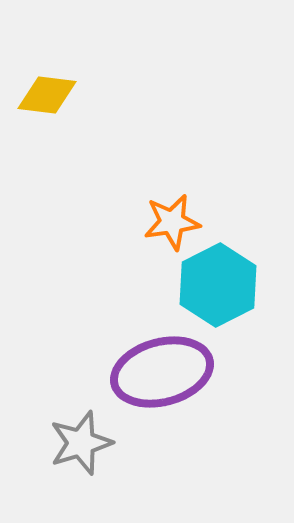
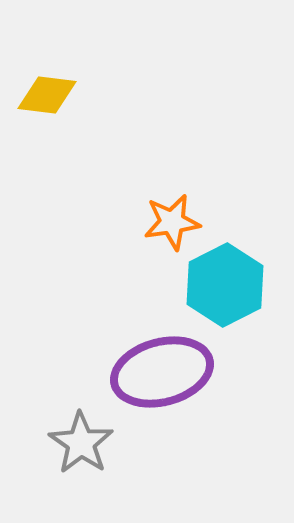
cyan hexagon: moved 7 px right
gray star: rotated 20 degrees counterclockwise
